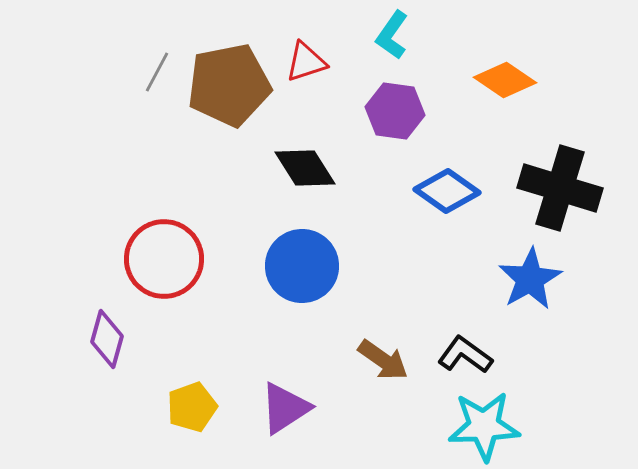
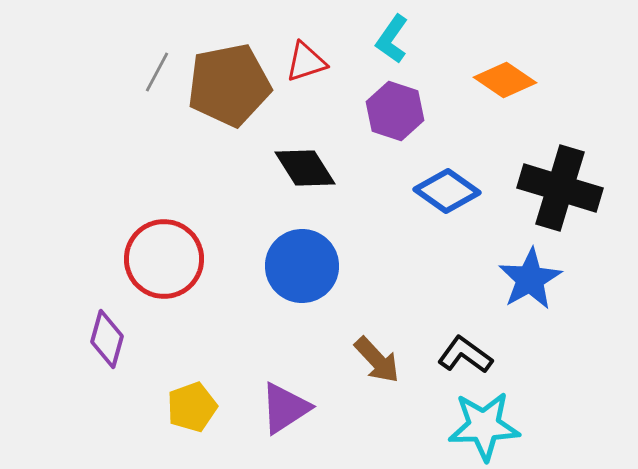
cyan L-shape: moved 4 px down
purple hexagon: rotated 10 degrees clockwise
brown arrow: moved 6 px left; rotated 12 degrees clockwise
